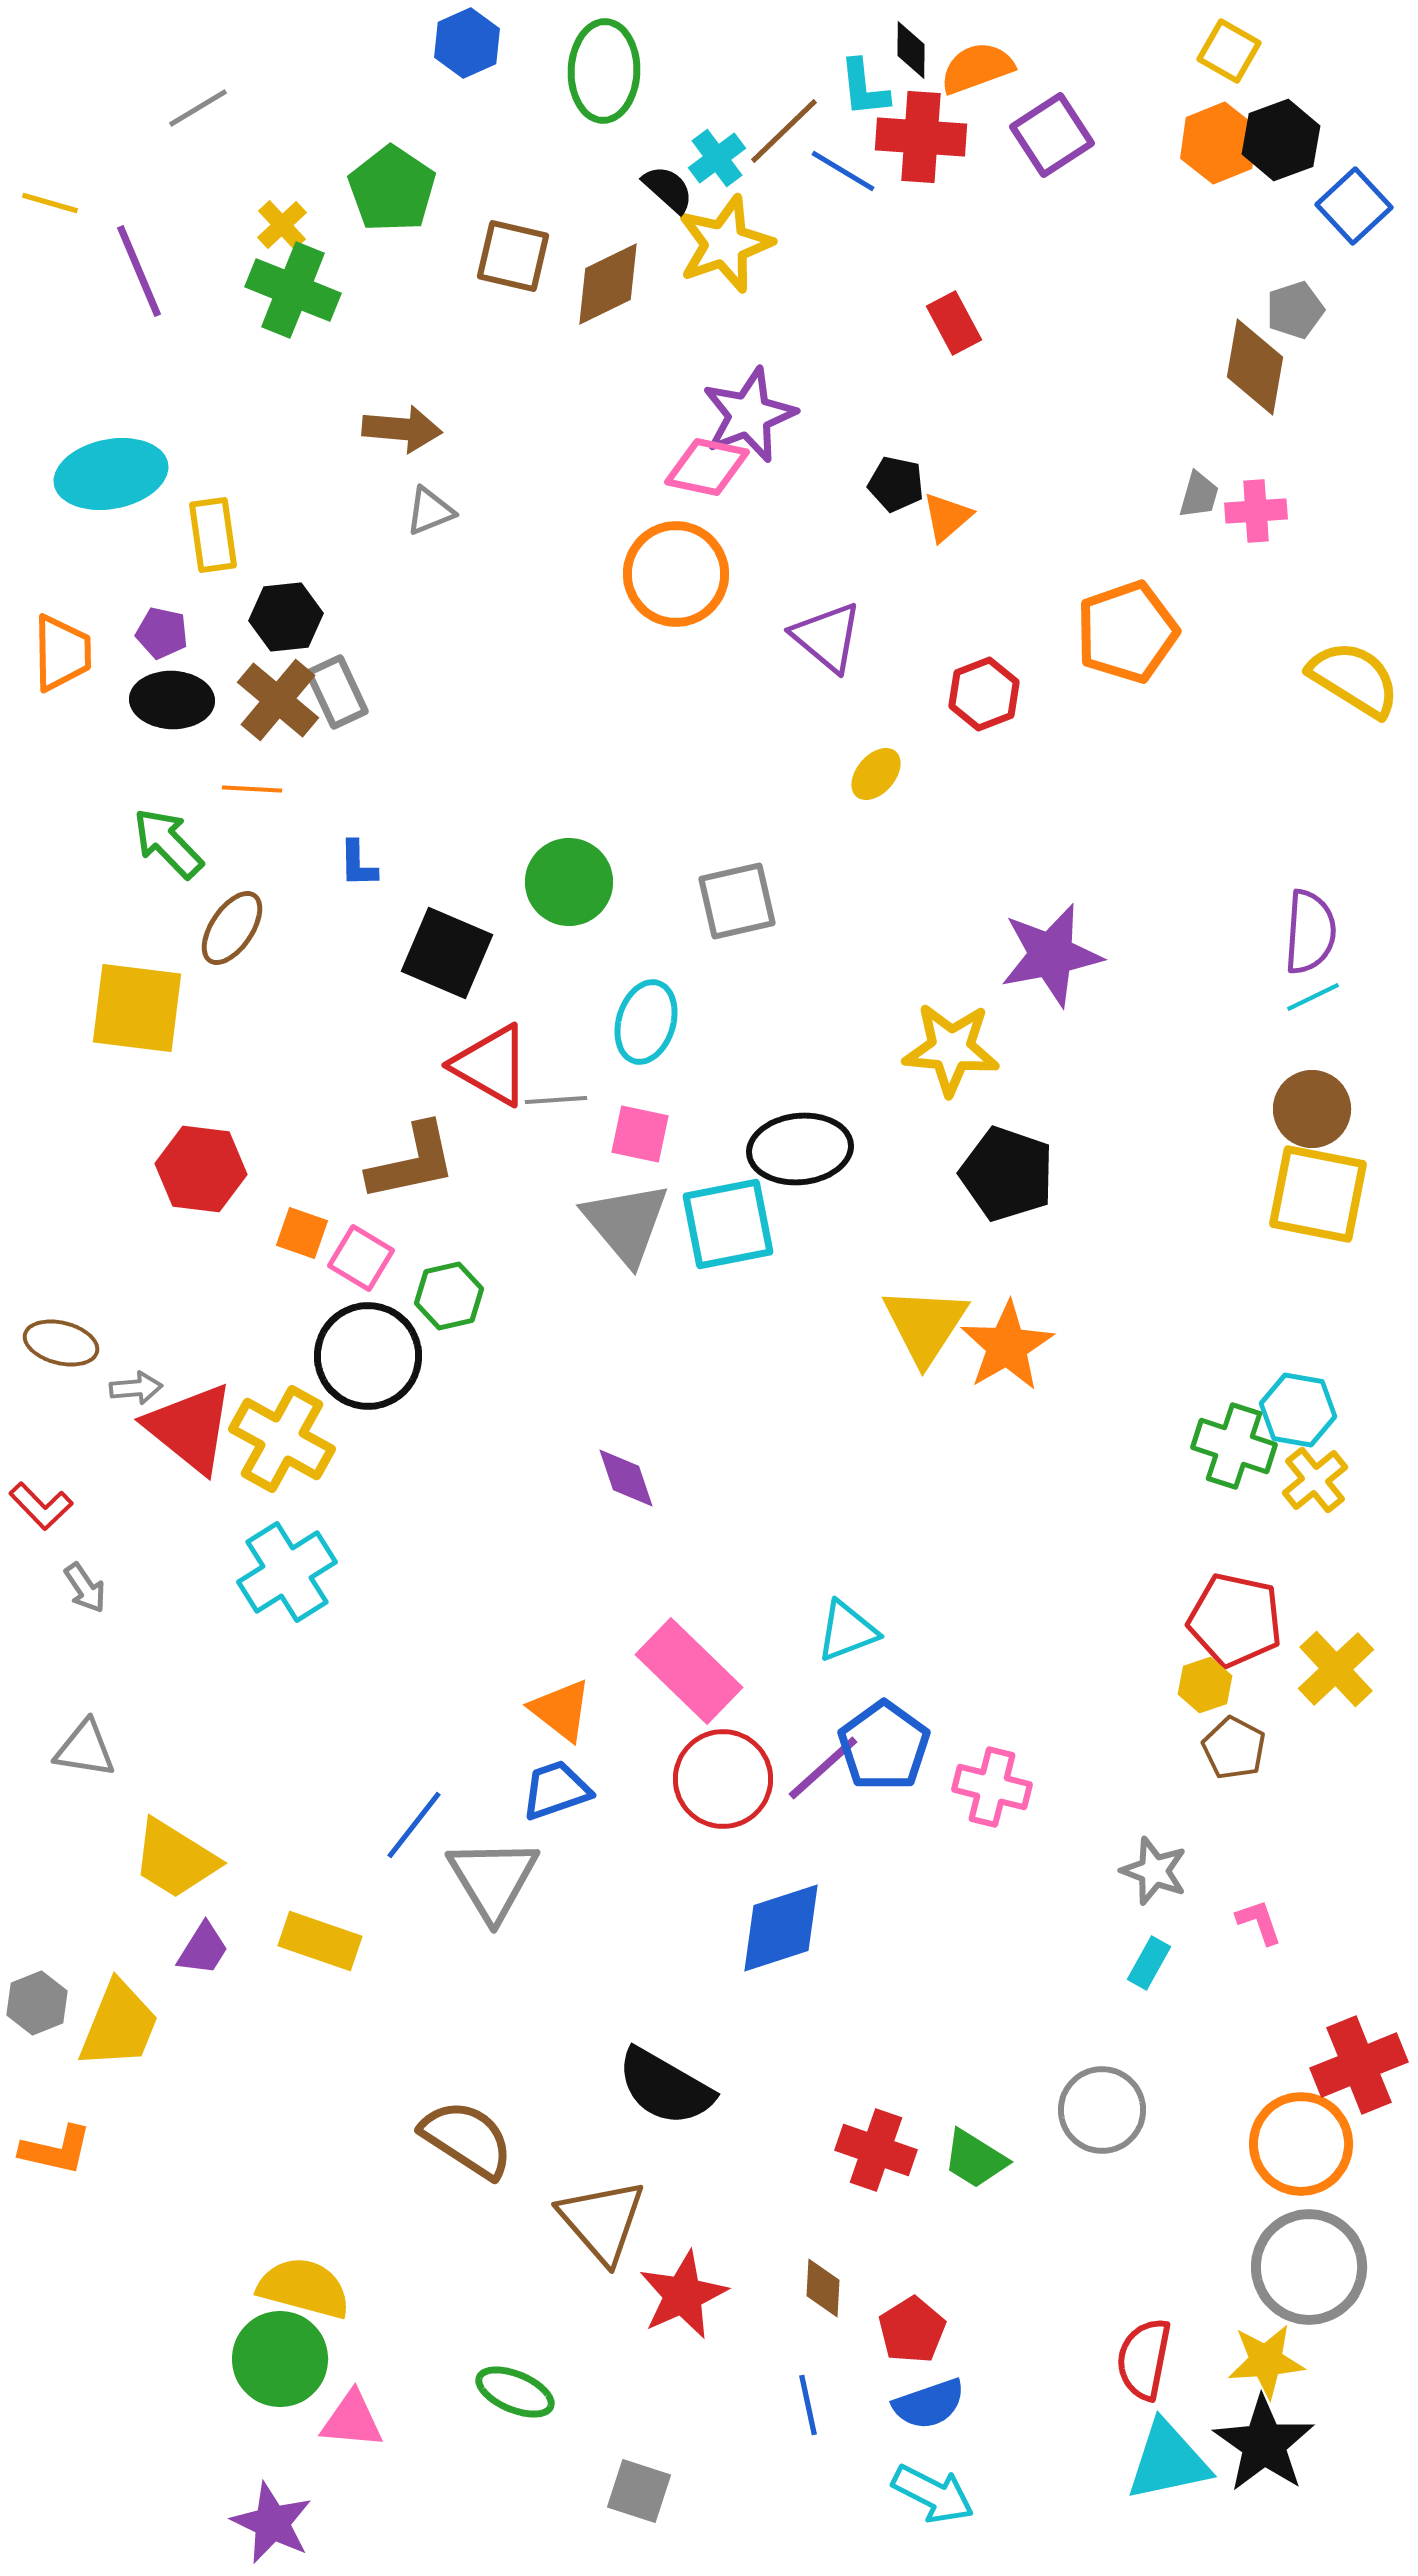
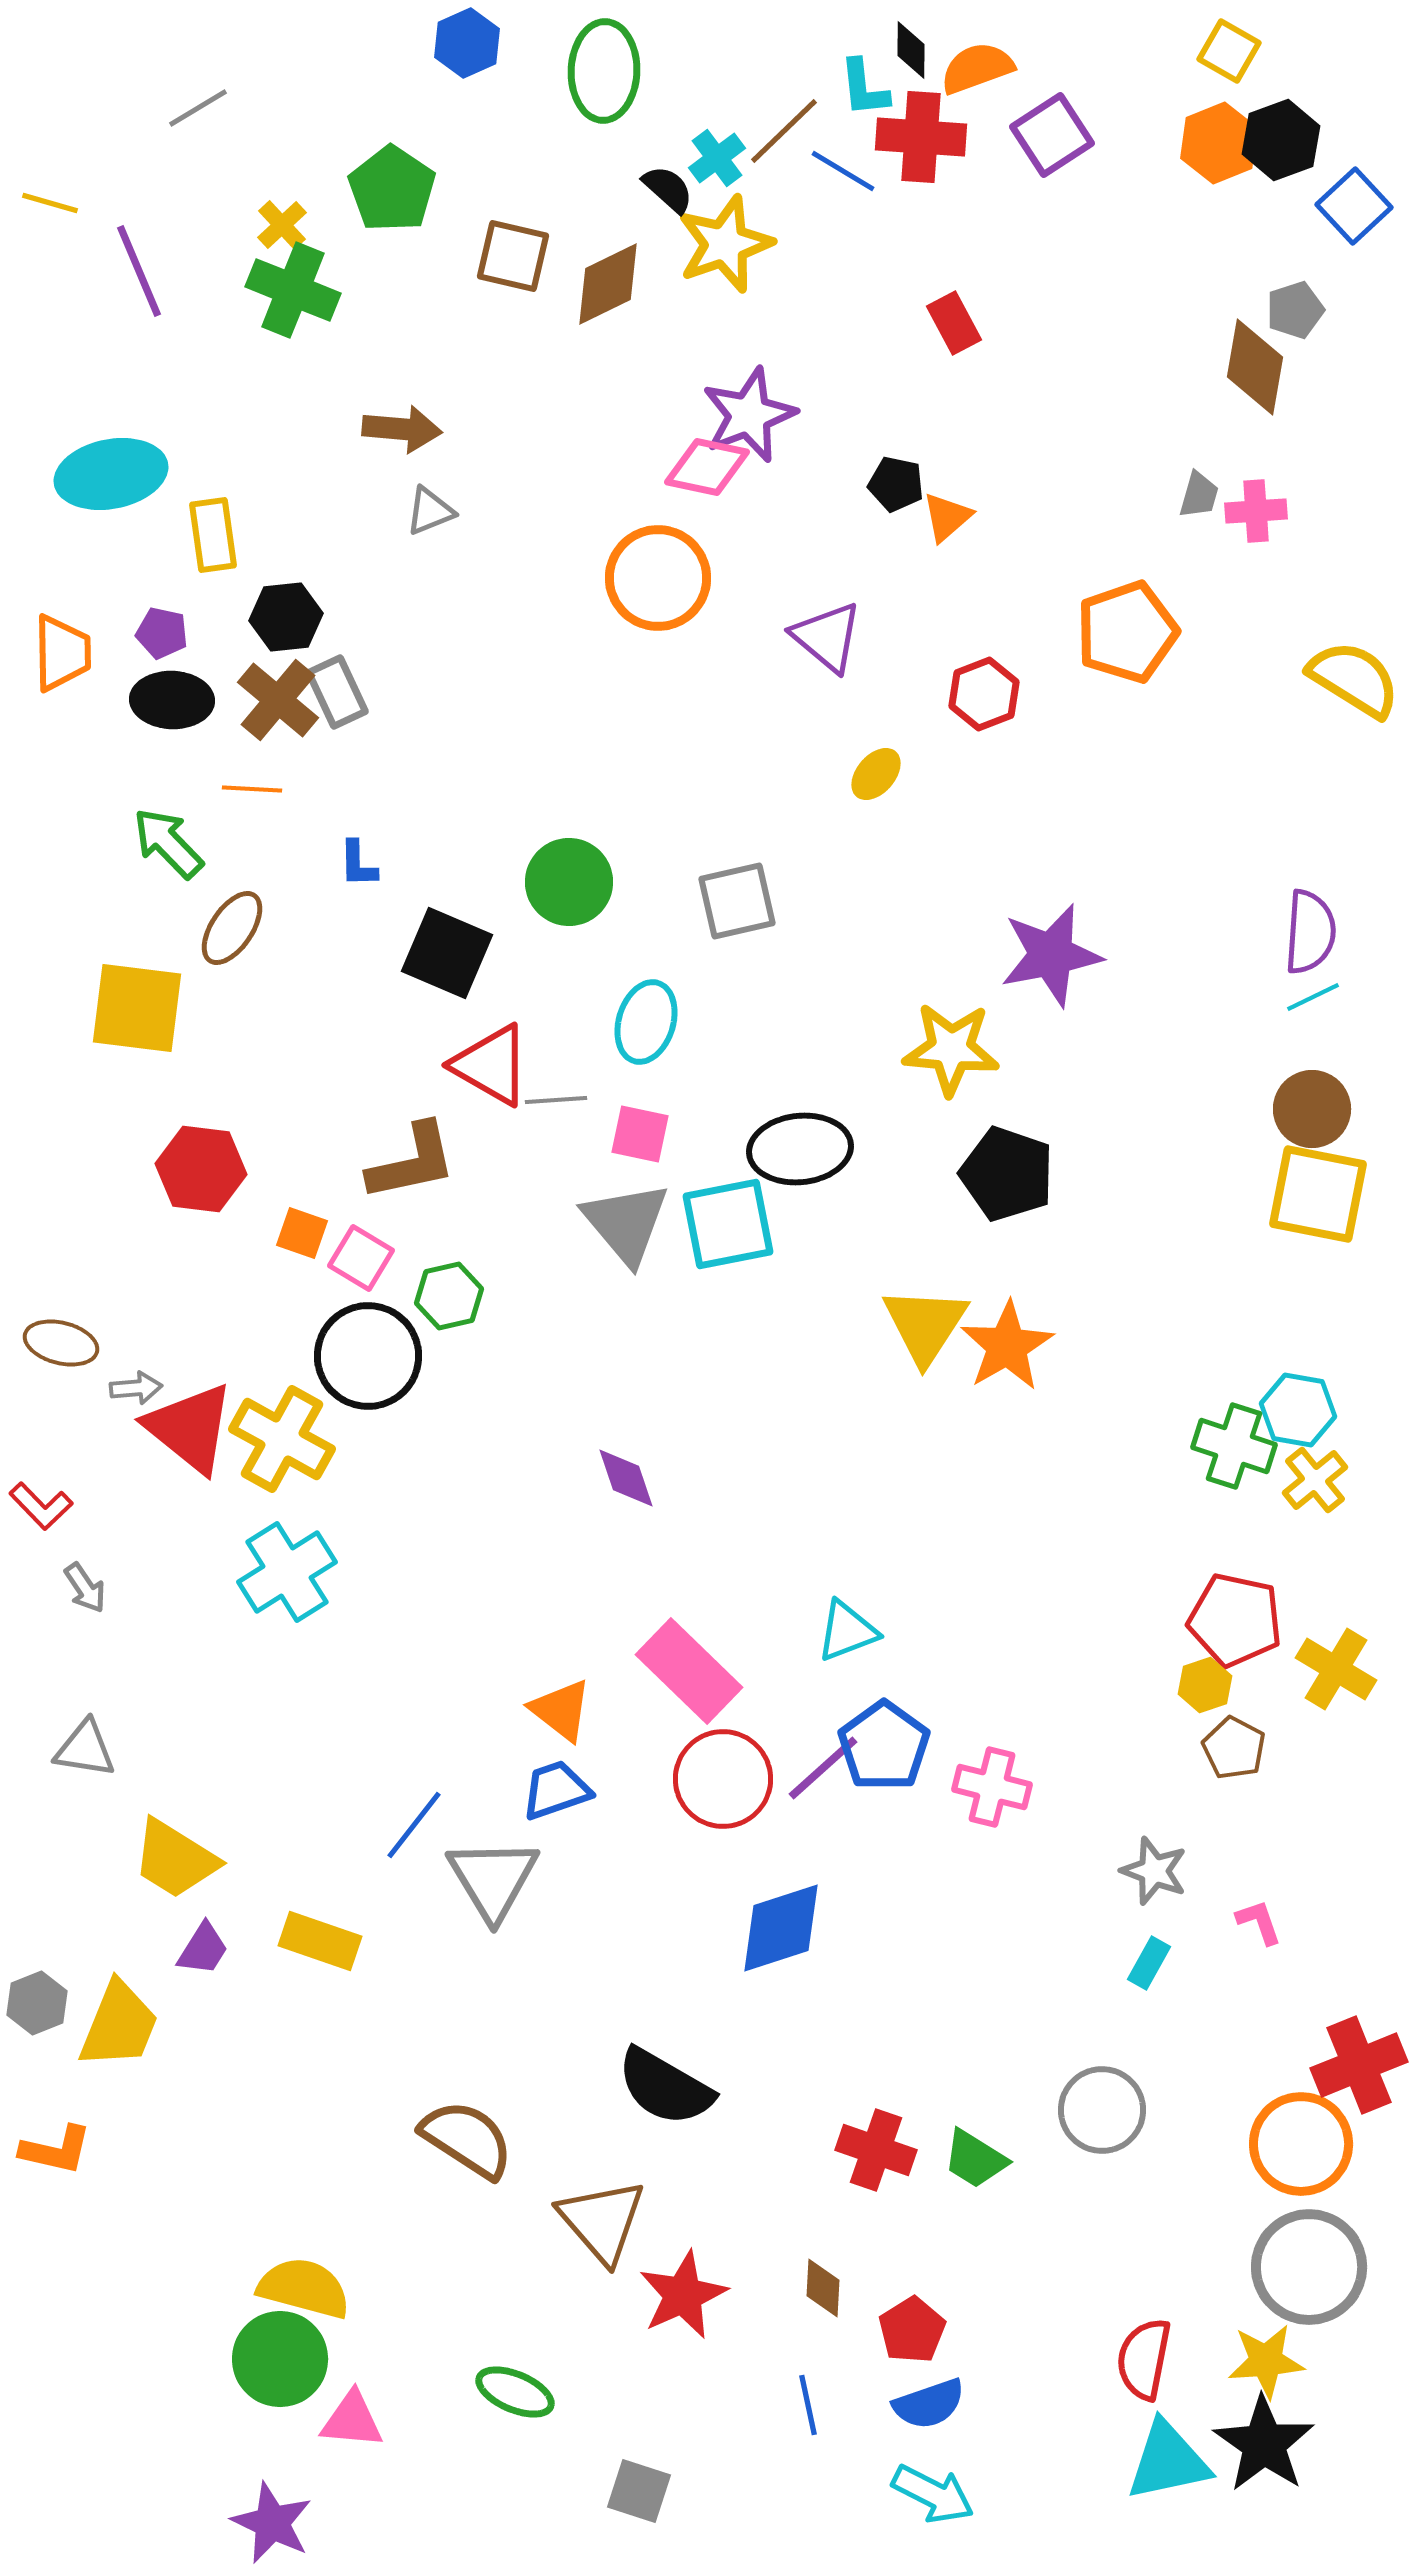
orange circle at (676, 574): moved 18 px left, 4 px down
yellow cross at (1336, 1669): rotated 16 degrees counterclockwise
